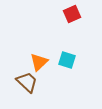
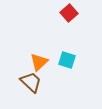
red square: moved 3 px left, 1 px up; rotated 18 degrees counterclockwise
brown trapezoid: moved 4 px right
